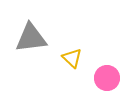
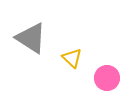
gray triangle: rotated 40 degrees clockwise
